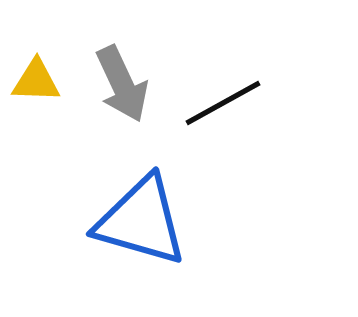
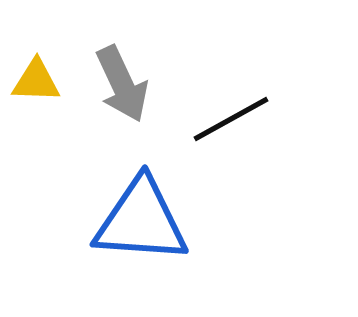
black line: moved 8 px right, 16 px down
blue triangle: rotated 12 degrees counterclockwise
